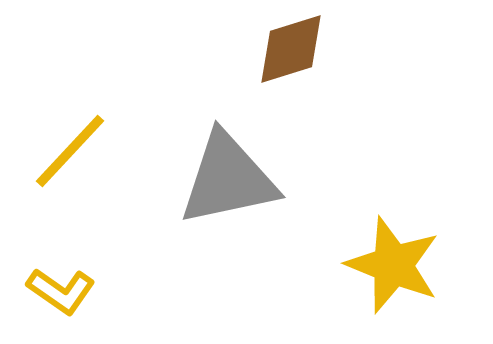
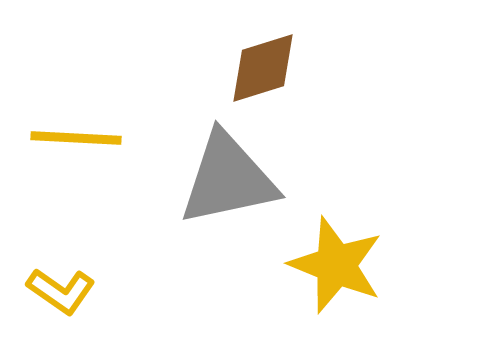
brown diamond: moved 28 px left, 19 px down
yellow line: moved 6 px right, 13 px up; rotated 50 degrees clockwise
yellow star: moved 57 px left
